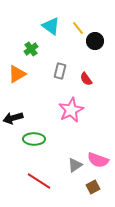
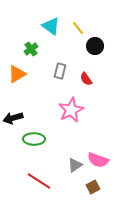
black circle: moved 5 px down
